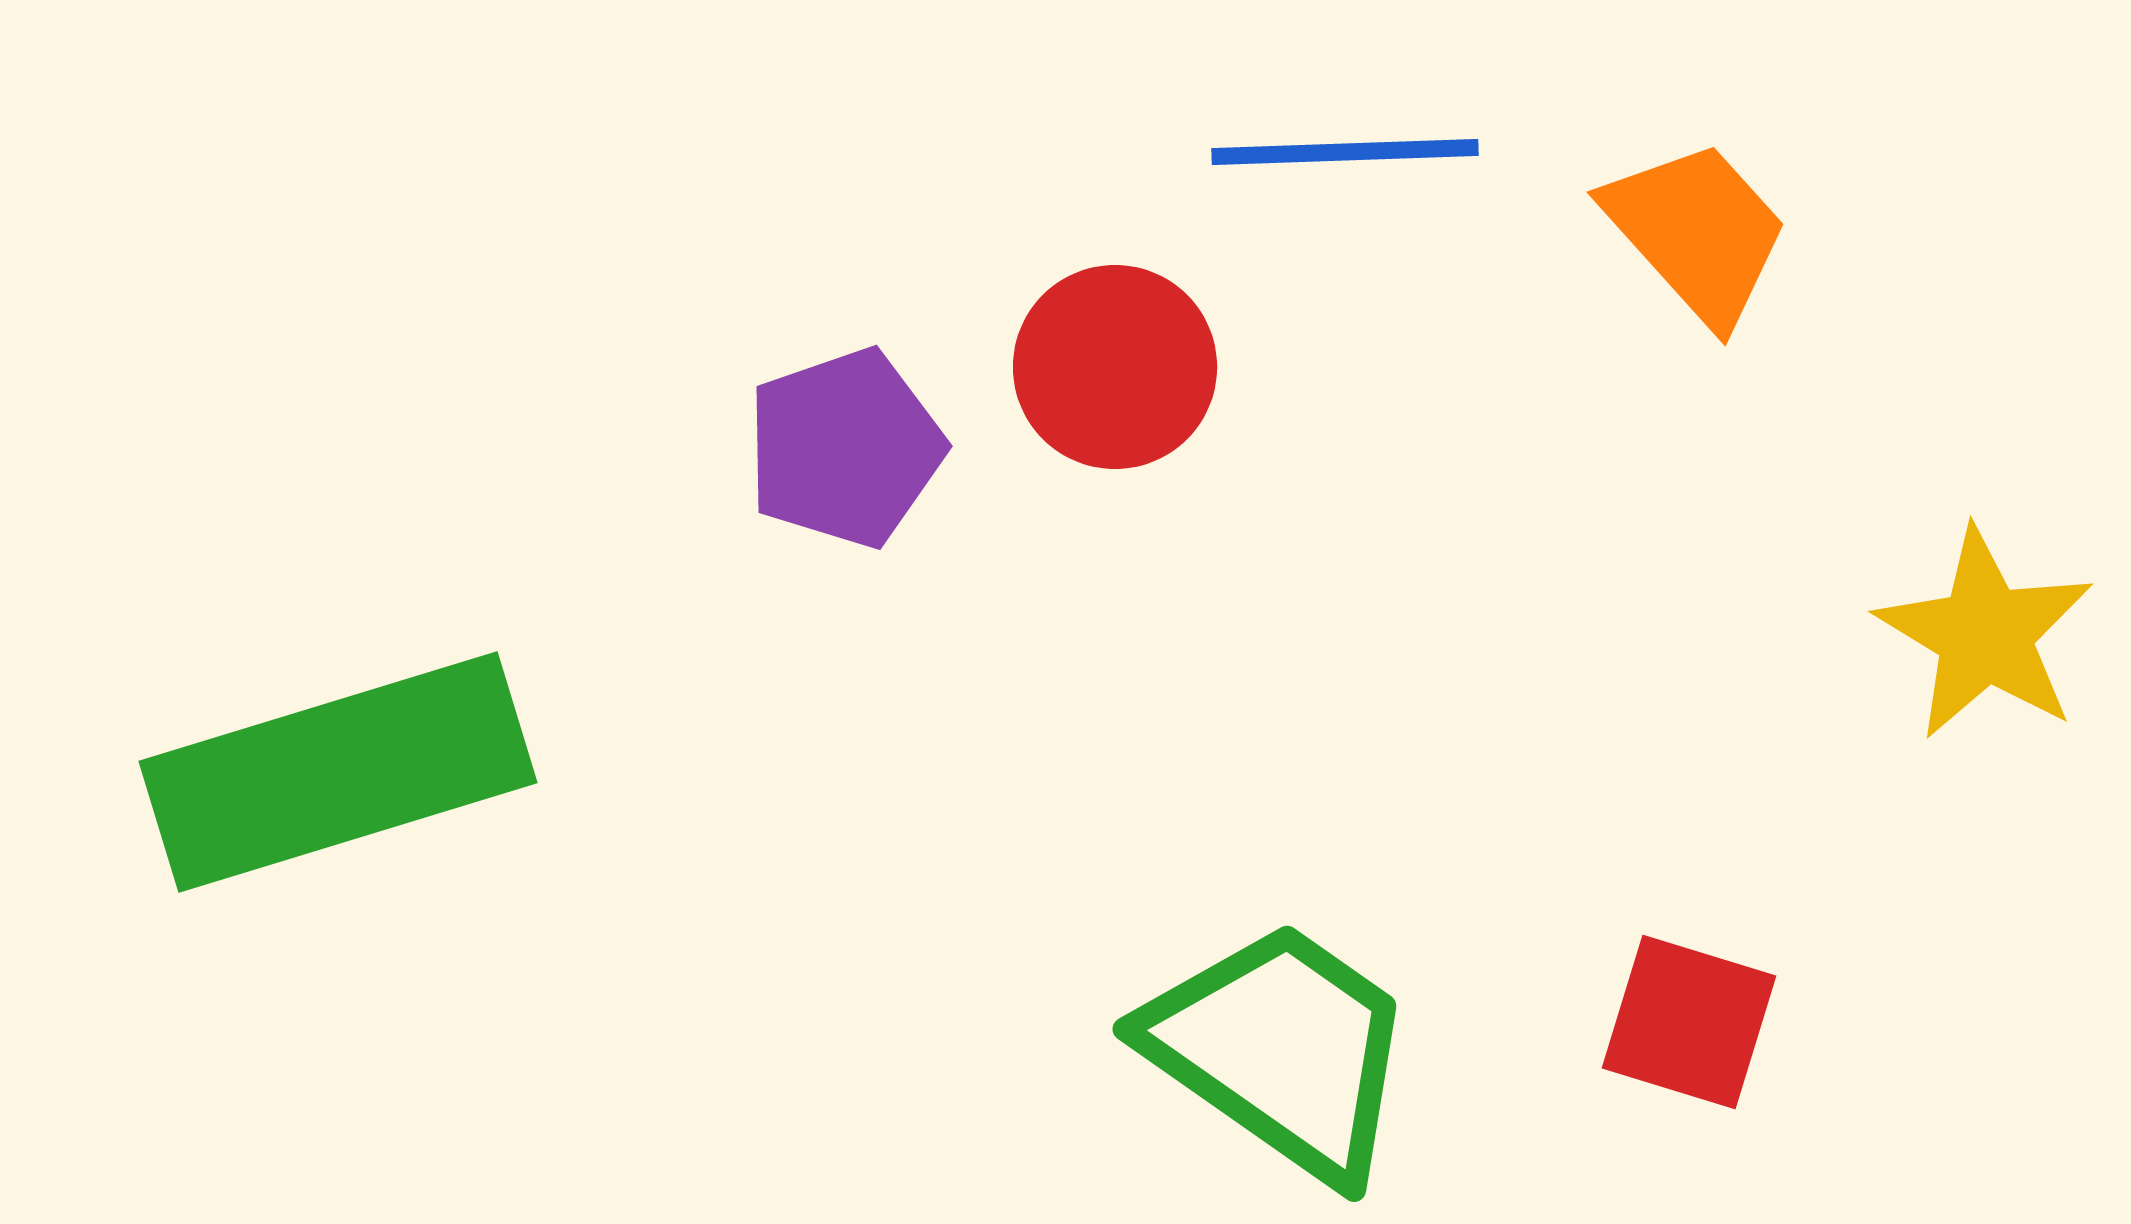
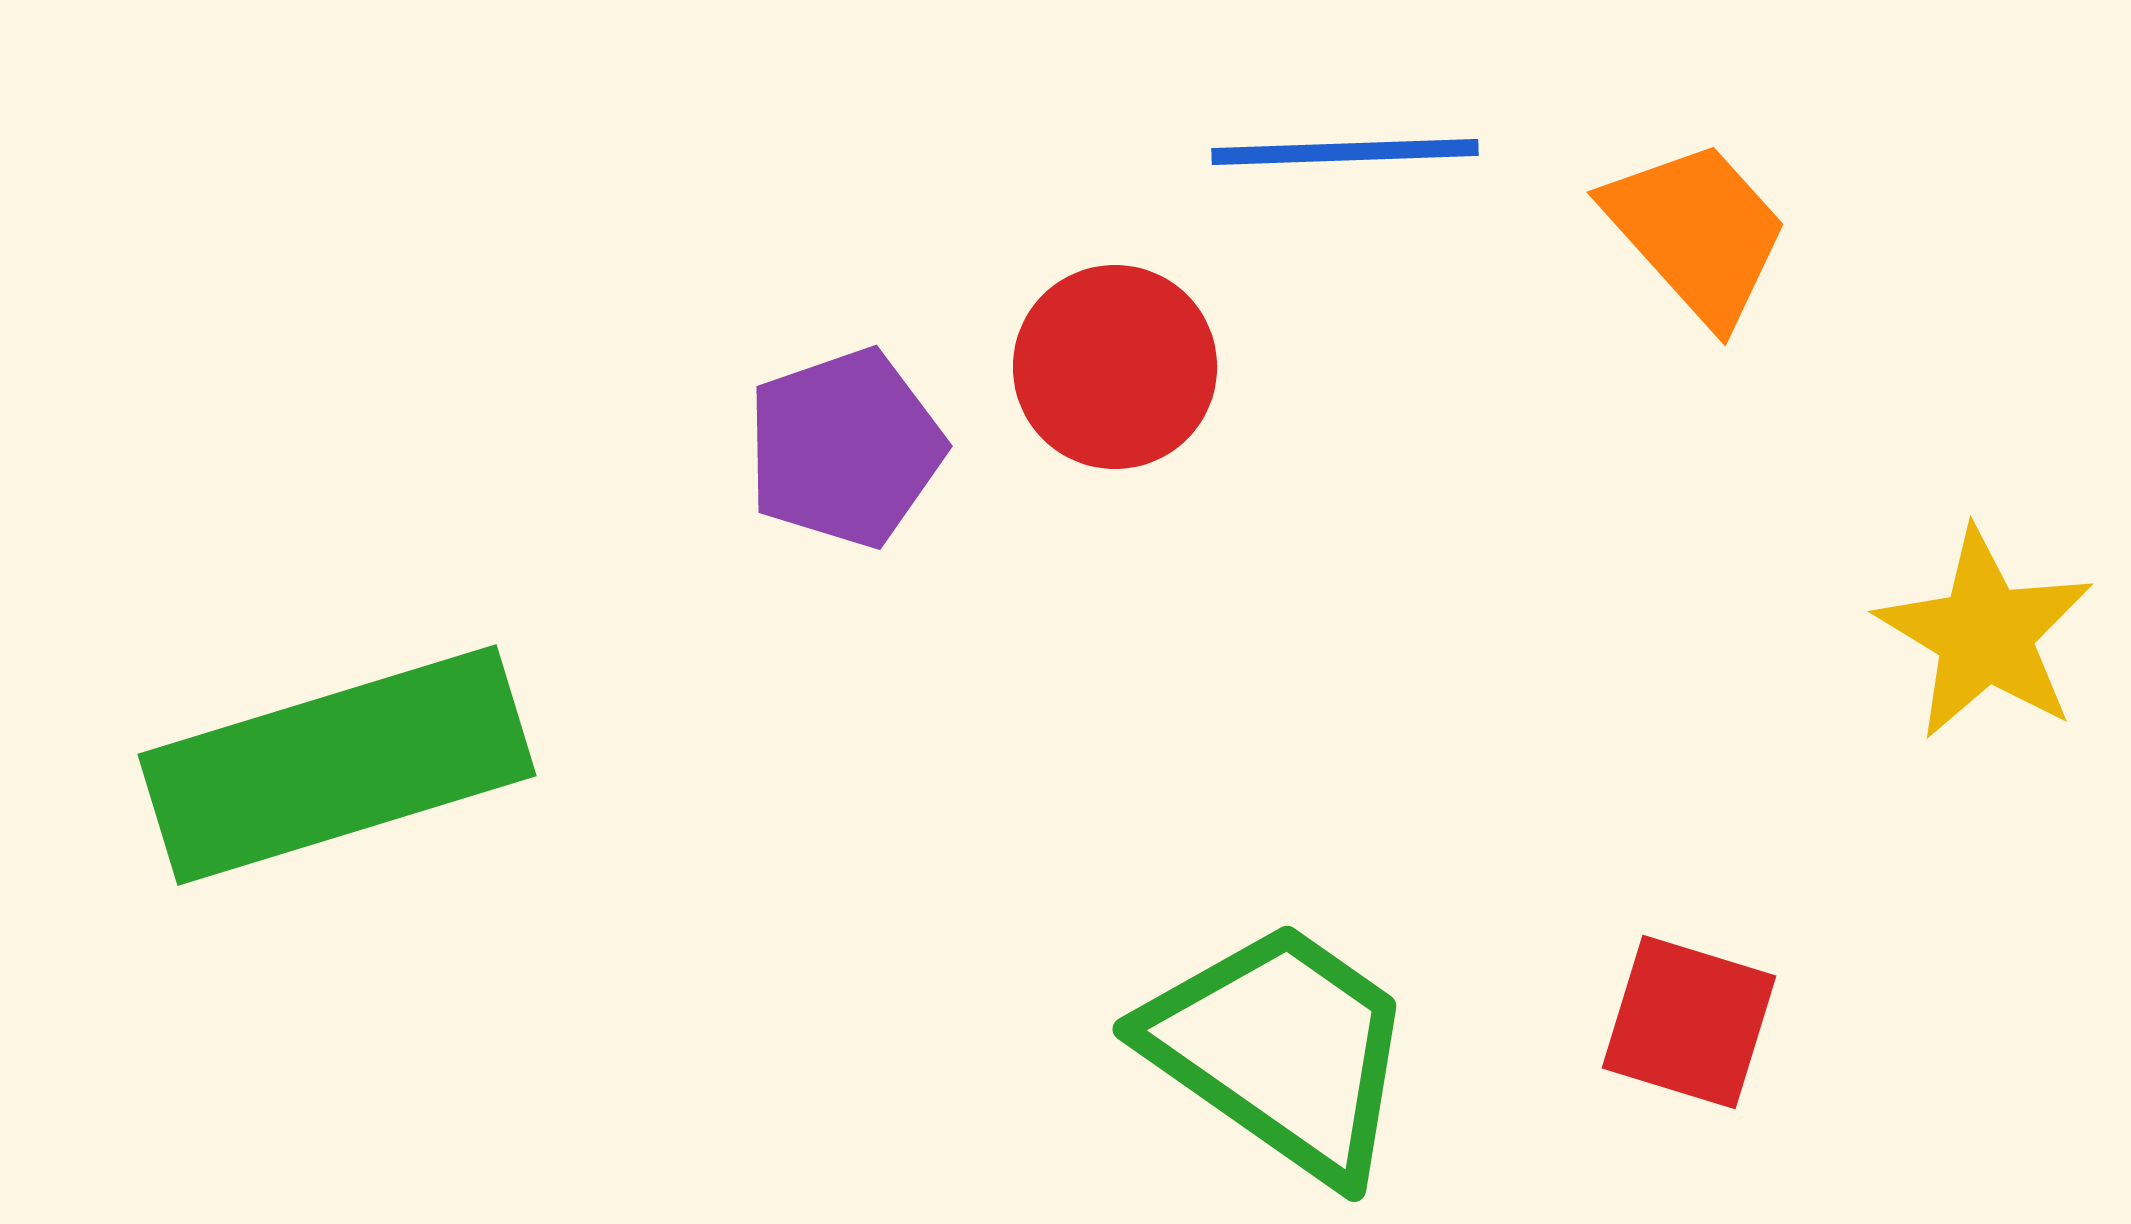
green rectangle: moved 1 px left, 7 px up
